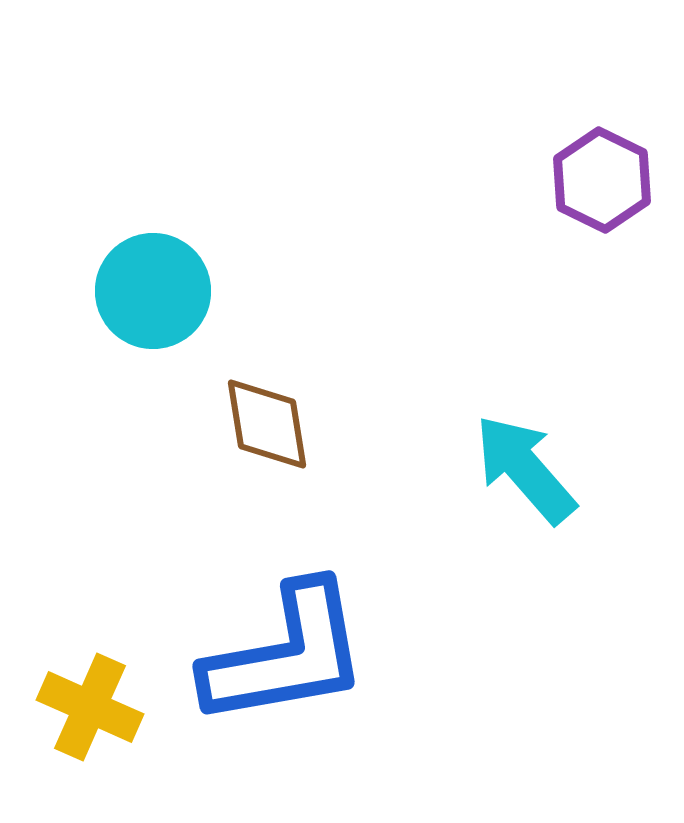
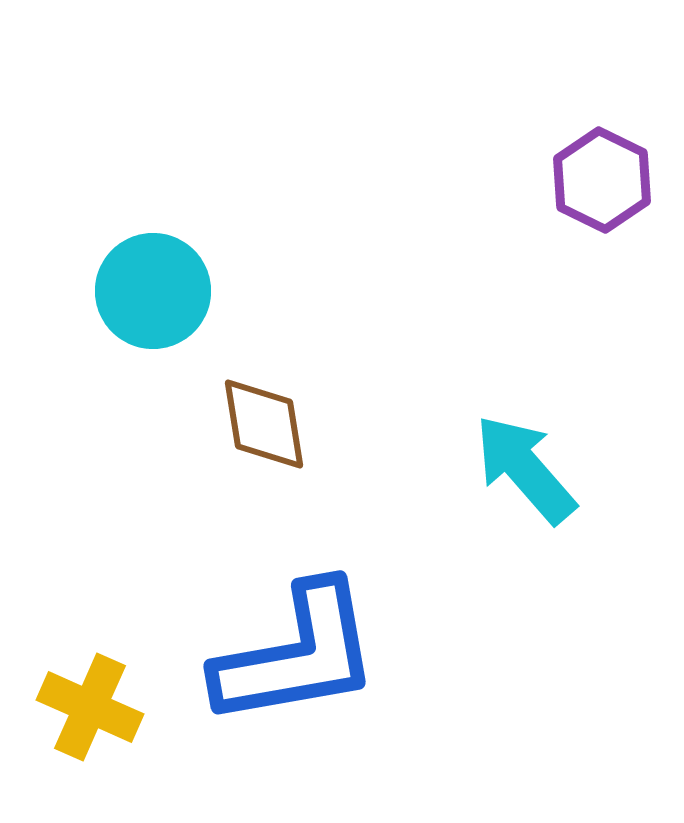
brown diamond: moved 3 px left
blue L-shape: moved 11 px right
